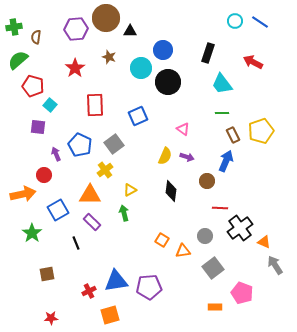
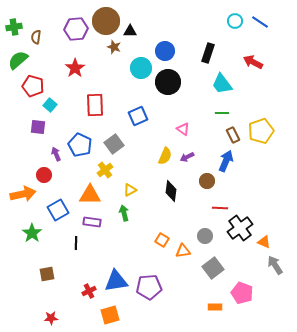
brown circle at (106, 18): moved 3 px down
blue circle at (163, 50): moved 2 px right, 1 px down
brown star at (109, 57): moved 5 px right, 10 px up
purple arrow at (187, 157): rotated 136 degrees clockwise
purple rectangle at (92, 222): rotated 36 degrees counterclockwise
black line at (76, 243): rotated 24 degrees clockwise
